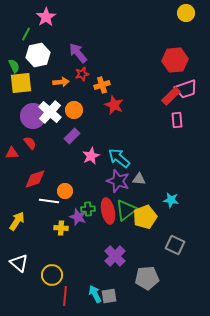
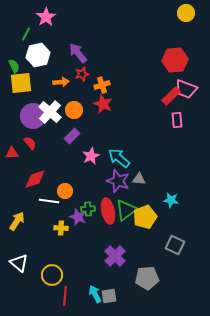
pink trapezoid at (186, 89): rotated 40 degrees clockwise
red star at (114, 105): moved 11 px left, 1 px up
